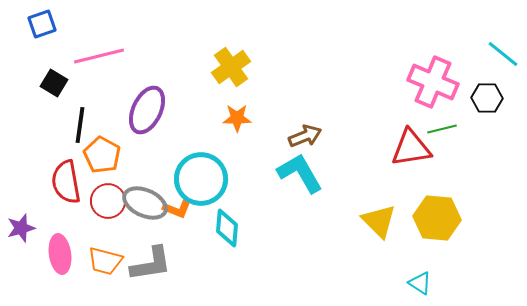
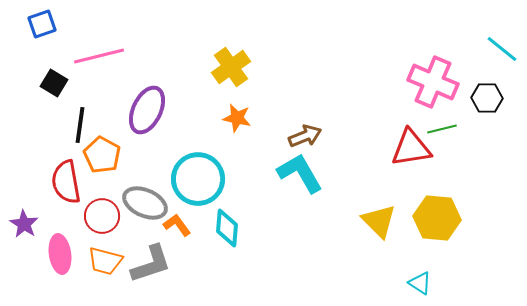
cyan line: moved 1 px left, 5 px up
orange star: rotated 12 degrees clockwise
cyan circle: moved 3 px left
red circle: moved 6 px left, 15 px down
orange L-shape: moved 16 px down; rotated 148 degrees counterclockwise
purple star: moved 3 px right, 4 px up; rotated 24 degrees counterclockwise
gray L-shape: rotated 9 degrees counterclockwise
